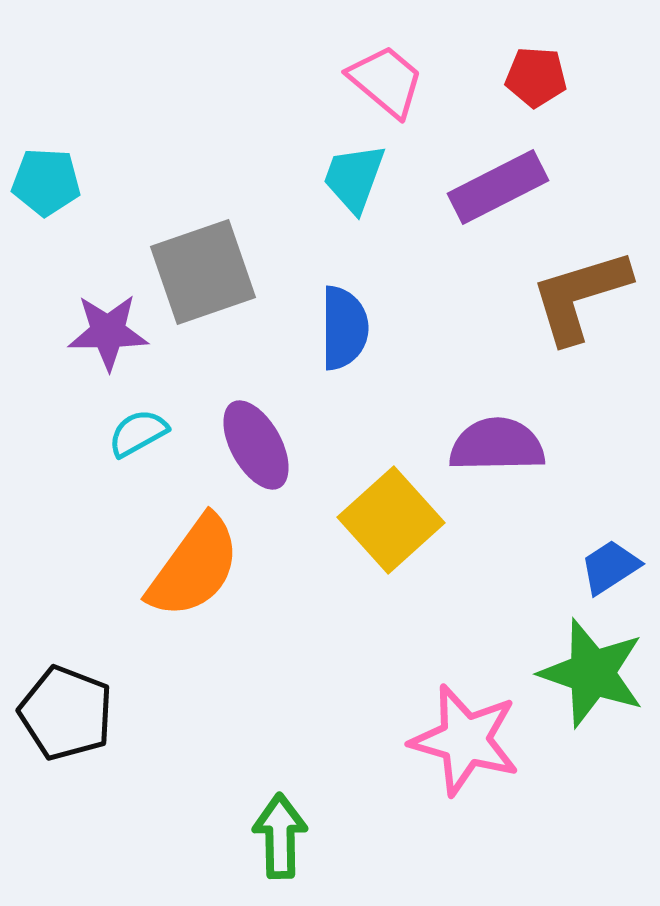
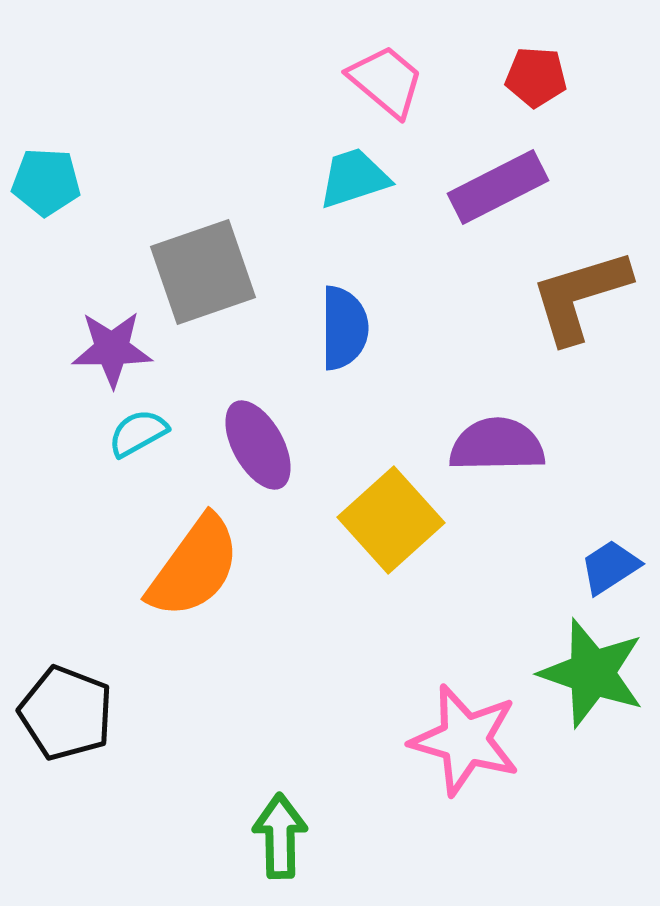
cyan trapezoid: rotated 52 degrees clockwise
purple star: moved 4 px right, 17 px down
purple ellipse: moved 2 px right
